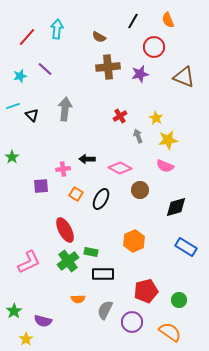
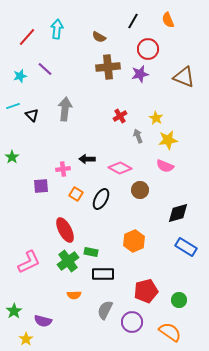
red circle at (154, 47): moved 6 px left, 2 px down
black diamond at (176, 207): moved 2 px right, 6 px down
orange semicircle at (78, 299): moved 4 px left, 4 px up
